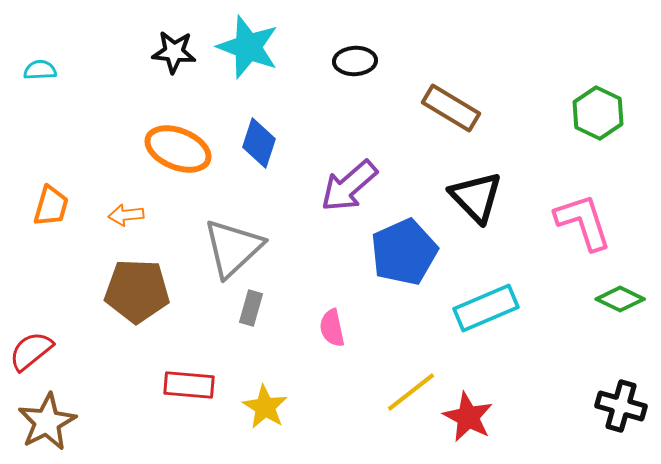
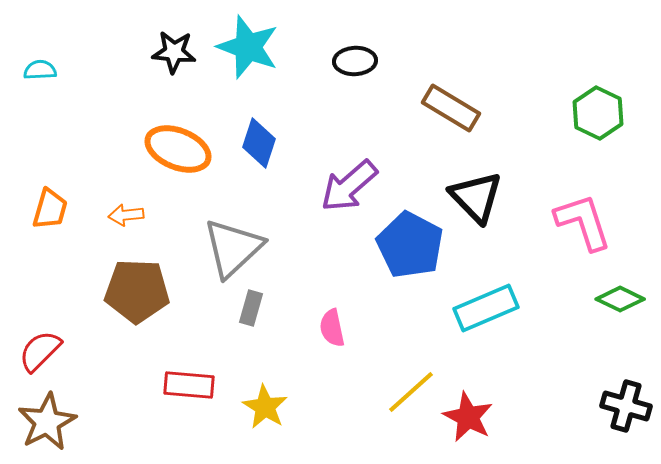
orange trapezoid: moved 1 px left, 3 px down
blue pentagon: moved 6 px right, 7 px up; rotated 20 degrees counterclockwise
red semicircle: moved 9 px right; rotated 6 degrees counterclockwise
yellow line: rotated 4 degrees counterclockwise
black cross: moved 5 px right
